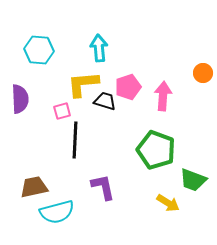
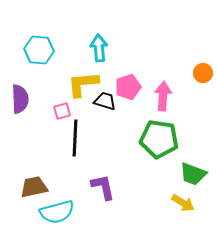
black line: moved 2 px up
green pentagon: moved 3 px right, 11 px up; rotated 12 degrees counterclockwise
green trapezoid: moved 6 px up
yellow arrow: moved 15 px right
